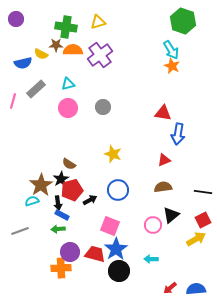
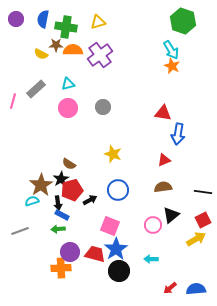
blue semicircle at (23, 63): moved 20 px right, 44 px up; rotated 114 degrees clockwise
